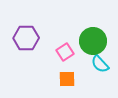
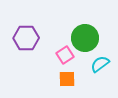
green circle: moved 8 px left, 3 px up
pink square: moved 3 px down
cyan semicircle: rotated 96 degrees clockwise
